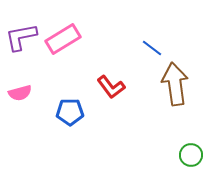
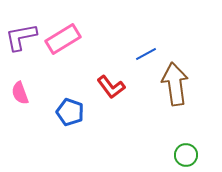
blue line: moved 6 px left, 6 px down; rotated 65 degrees counterclockwise
pink semicircle: rotated 85 degrees clockwise
blue pentagon: rotated 20 degrees clockwise
green circle: moved 5 px left
